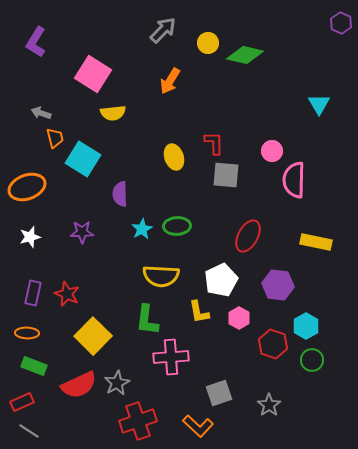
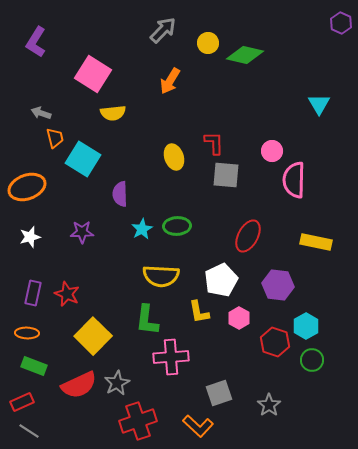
red hexagon at (273, 344): moved 2 px right, 2 px up
